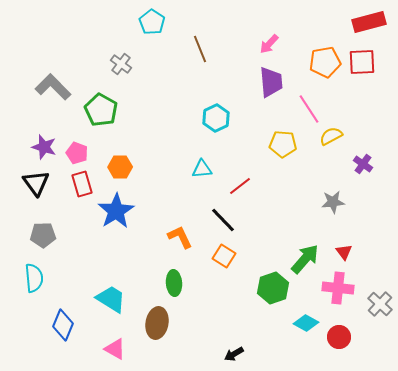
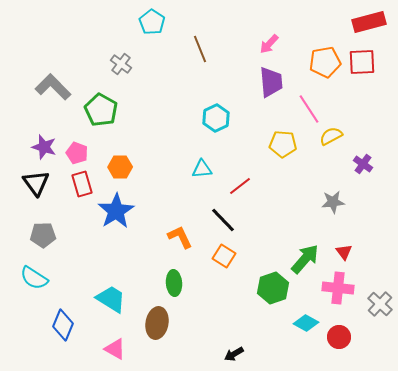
cyan semicircle at (34, 278): rotated 128 degrees clockwise
